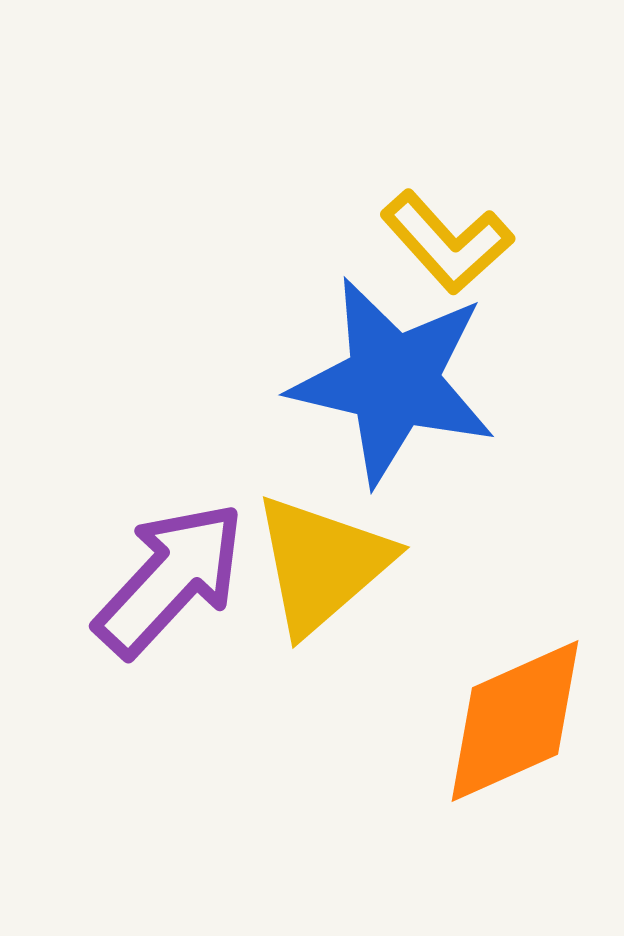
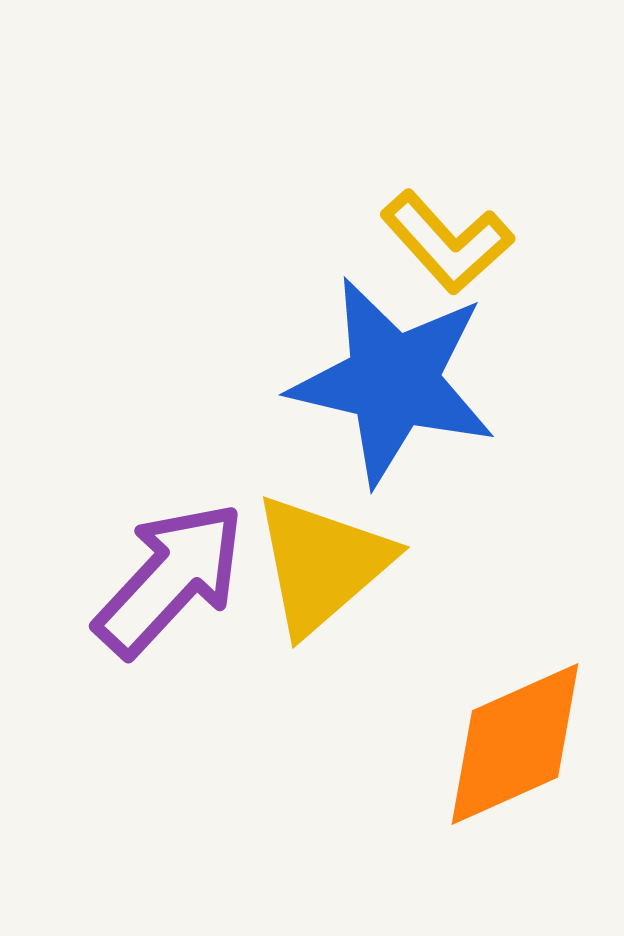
orange diamond: moved 23 px down
